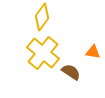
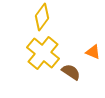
orange triangle: rotated 14 degrees clockwise
